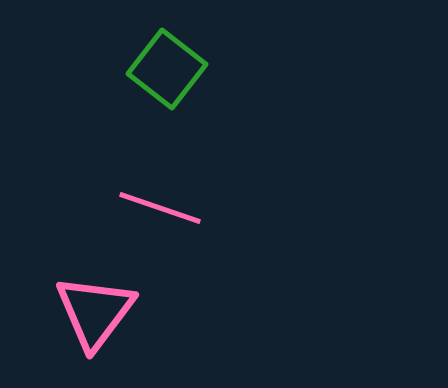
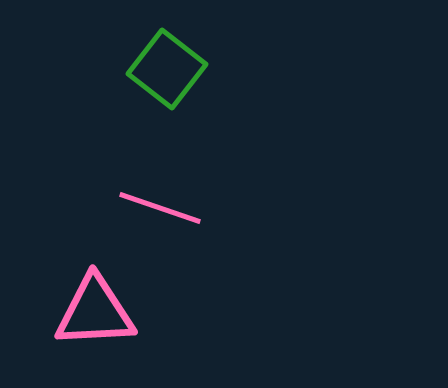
pink triangle: rotated 50 degrees clockwise
